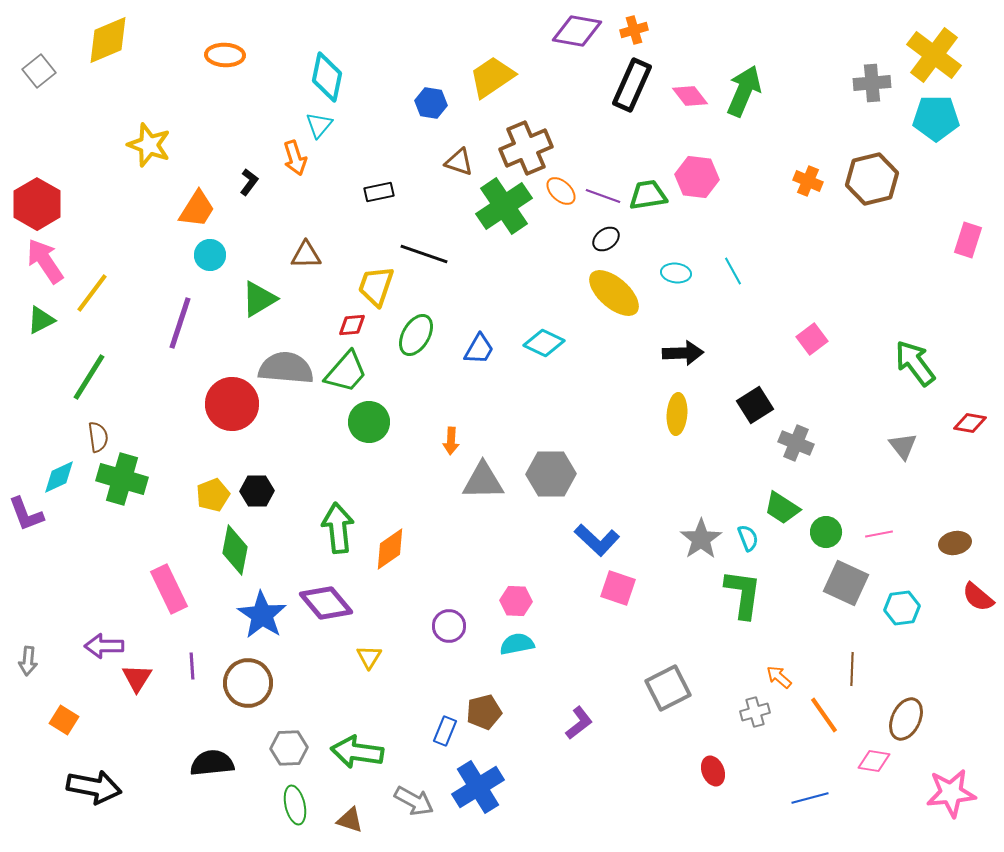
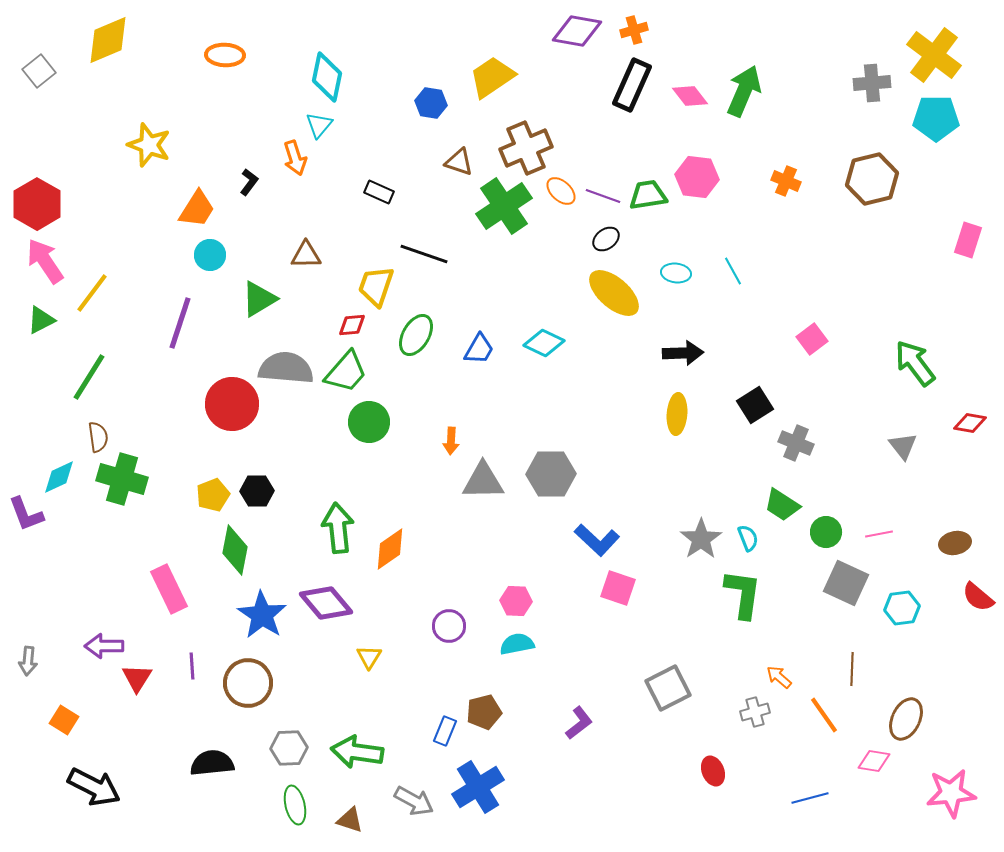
orange cross at (808, 181): moved 22 px left
black rectangle at (379, 192): rotated 36 degrees clockwise
green trapezoid at (782, 508): moved 3 px up
black arrow at (94, 787): rotated 16 degrees clockwise
